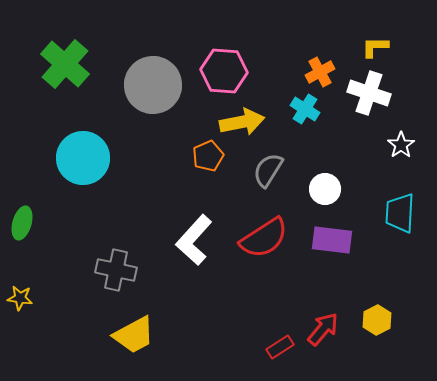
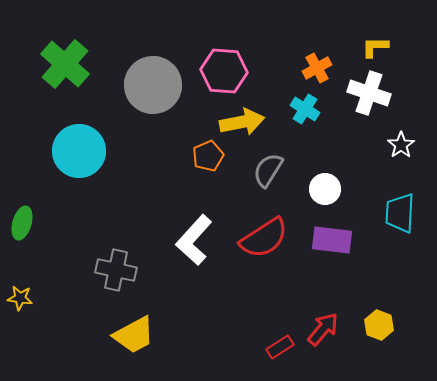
orange cross: moved 3 px left, 4 px up
cyan circle: moved 4 px left, 7 px up
yellow hexagon: moved 2 px right, 5 px down; rotated 12 degrees counterclockwise
